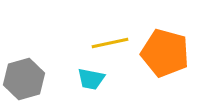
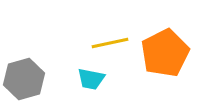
orange pentagon: rotated 30 degrees clockwise
